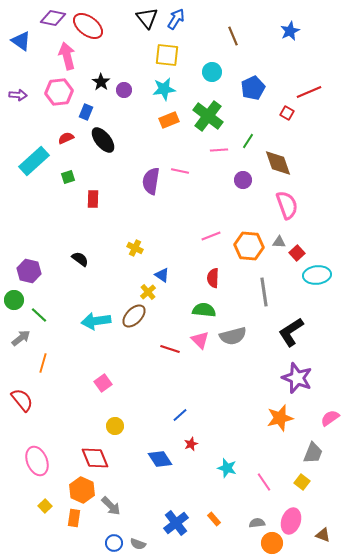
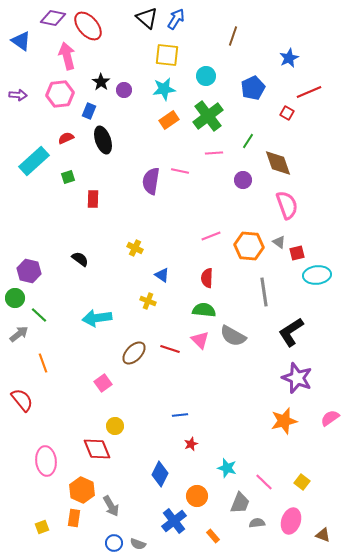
black triangle at (147, 18): rotated 10 degrees counterclockwise
red ellipse at (88, 26): rotated 12 degrees clockwise
blue star at (290, 31): moved 1 px left, 27 px down
brown line at (233, 36): rotated 42 degrees clockwise
cyan circle at (212, 72): moved 6 px left, 4 px down
pink hexagon at (59, 92): moved 1 px right, 2 px down
blue rectangle at (86, 112): moved 3 px right, 1 px up
green cross at (208, 116): rotated 16 degrees clockwise
orange rectangle at (169, 120): rotated 12 degrees counterclockwise
black ellipse at (103, 140): rotated 20 degrees clockwise
pink line at (219, 150): moved 5 px left, 3 px down
gray triangle at (279, 242): rotated 32 degrees clockwise
red square at (297, 253): rotated 28 degrees clockwise
red semicircle at (213, 278): moved 6 px left
yellow cross at (148, 292): moved 9 px down; rotated 28 degrees counterclockwise
green circle at (14, 300): moved 1 px right, 2 px up
brown ellipse at (134, 316): moved 37 px down
cyan arrow at (96, 321): moved 1 px right, 3 px up
gray semicircle at (233, 336): rotated 44 degrees clockwise
gray arrow at (21, 338): moved 2 px left, 4 px up
orange line at (43, 363): rotated 36 degrees counterclockwise
blue line at (180, 415): rotated 35 degrees clockwise
orange star at (280, 418): moved 4 px right, 3 px down
gray trapezoid at (313, 453): moved 73 px left, 50 px down
red diamond at (95, 458): moved 2 px right, 9 px up
blue diamond at (160, 459): moved 15 px down; rotated 60 degrees clockwise
pink ellipse at (37, 461): moved 9 px right; rotated 16 degrees clockwise
pink line at (264, 482): rotated 12 degrees counterclockwise
yellow square at (45, 506): moved 3 px left, 21 px down; rotated 24 degrees clockwise
gray arrow at (111, 506): rotated 15 degrees clockwise
orange rectangle at (214, 519): moved 1 px left, 17 px down
blue cross at (176, 523): moved 2 px left, 2 px up
orange circle at (272, 543): moved 75 px left, 47 px up
